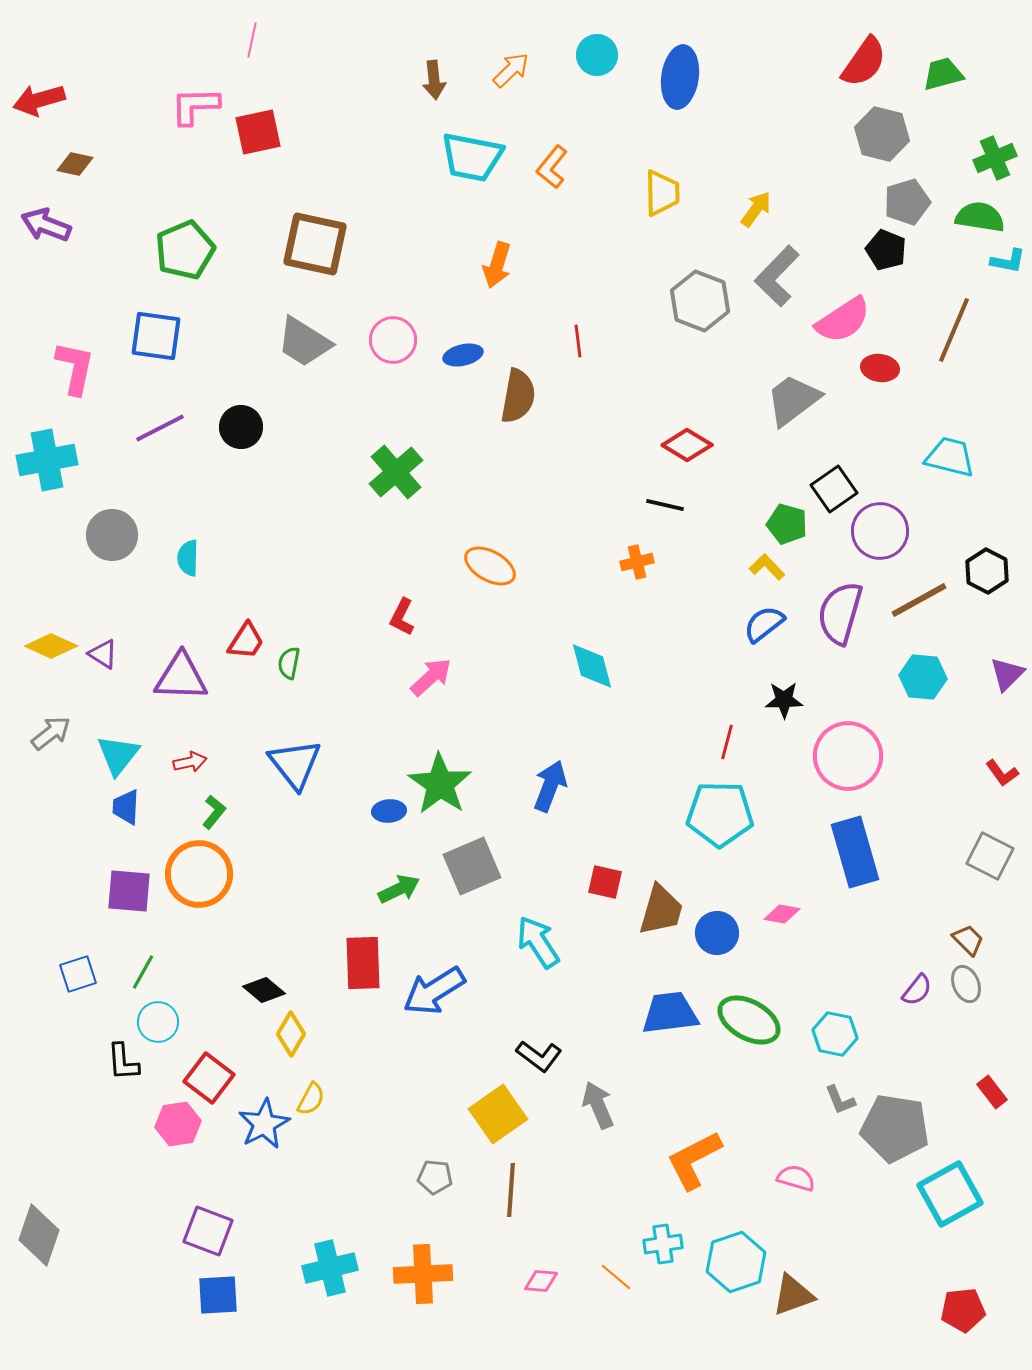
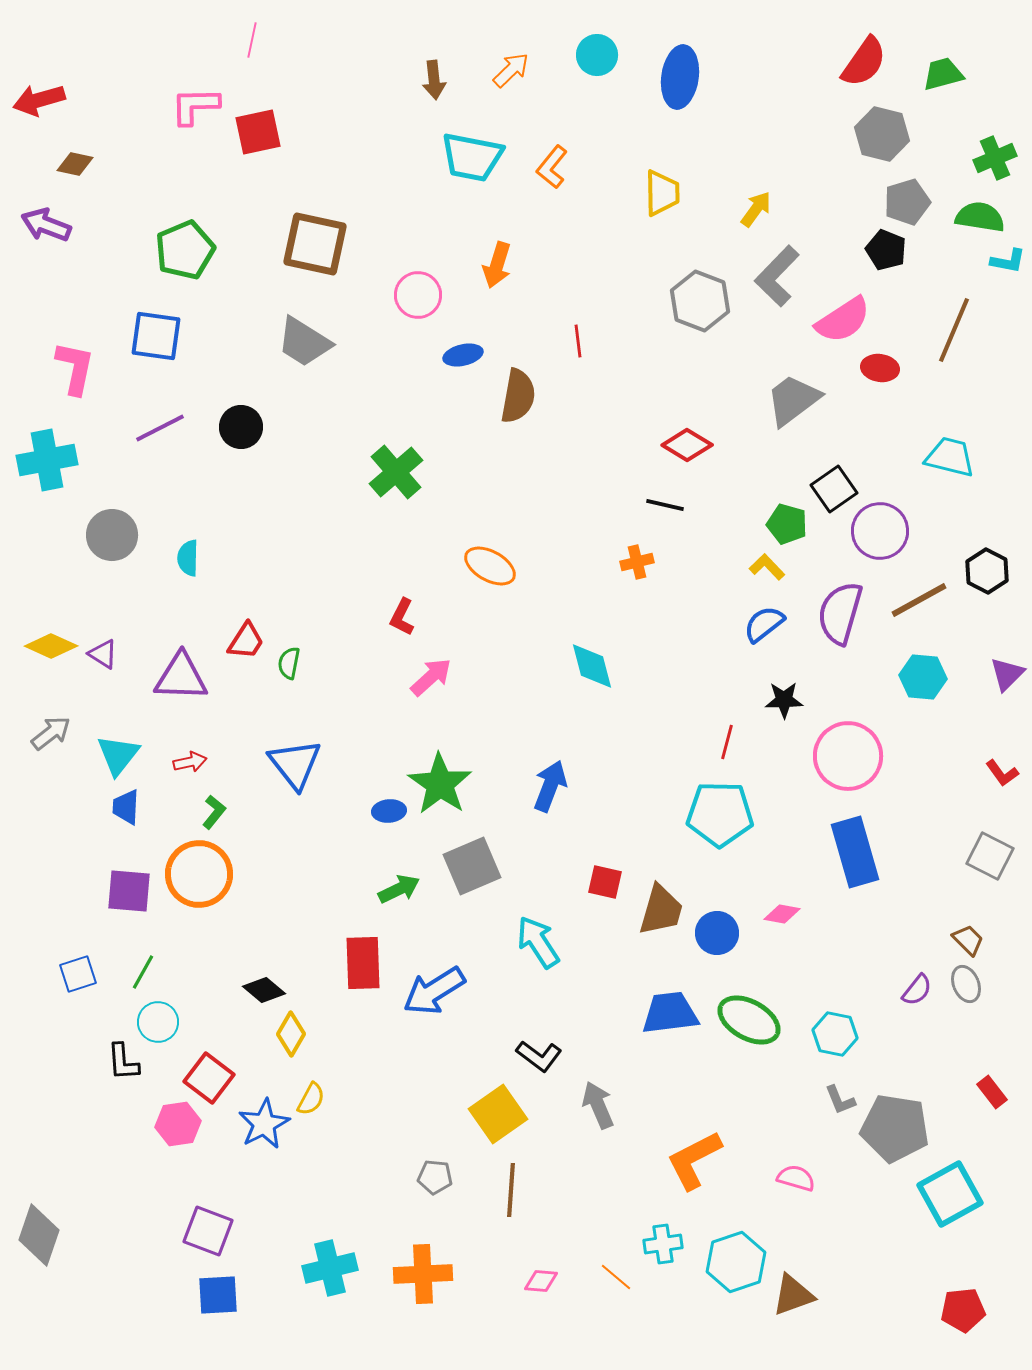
pink circle at (393, 340): moved 25 px right, 45 px up
